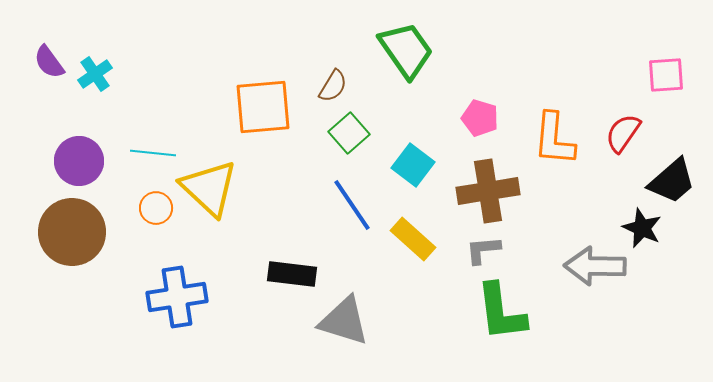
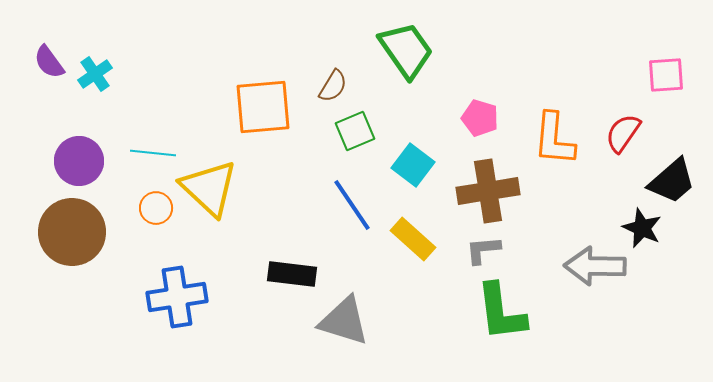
green square: moved 6 px right, 2 px up; rotated 18 degrees clockwise
